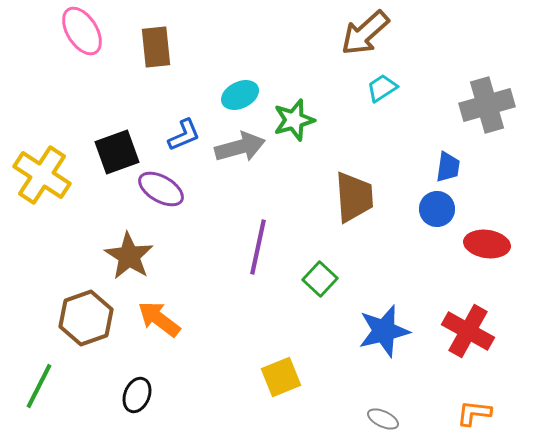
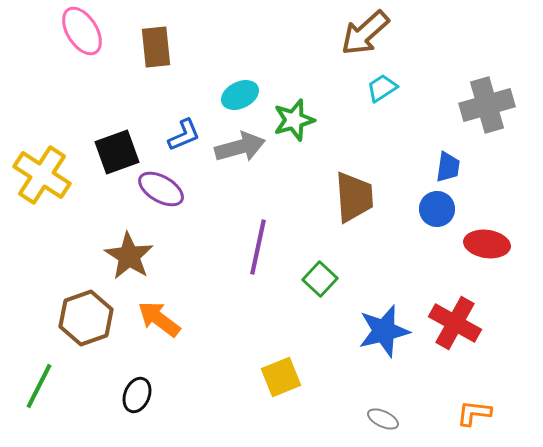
red cross: moved 13 px left, 8 px up
